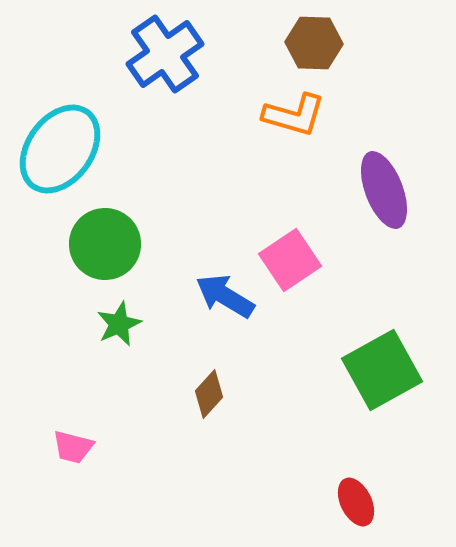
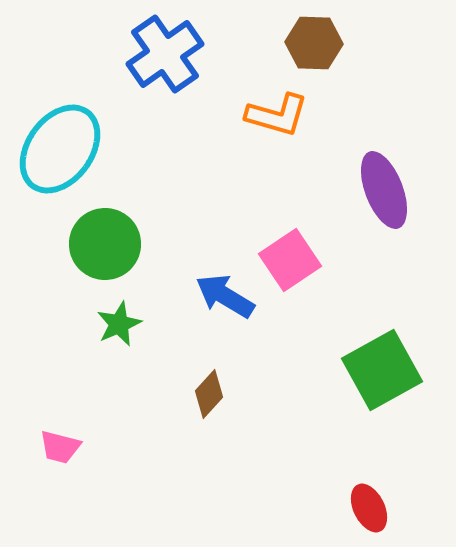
orange L-shape: moved 17 px left
pink trapezoid: moved 13 px left
red ellipse: moved 13 px right, 6 px down
